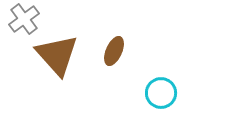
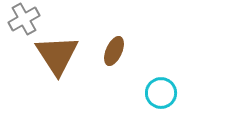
gray cross: rotated 8 degrees clockwise
brown triangle: rotated 9 degrees clockwise
